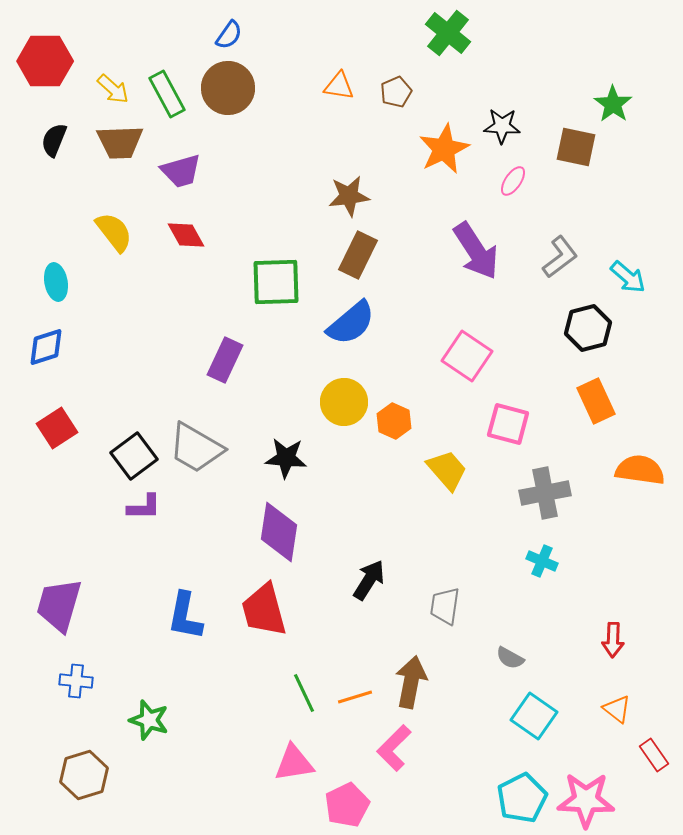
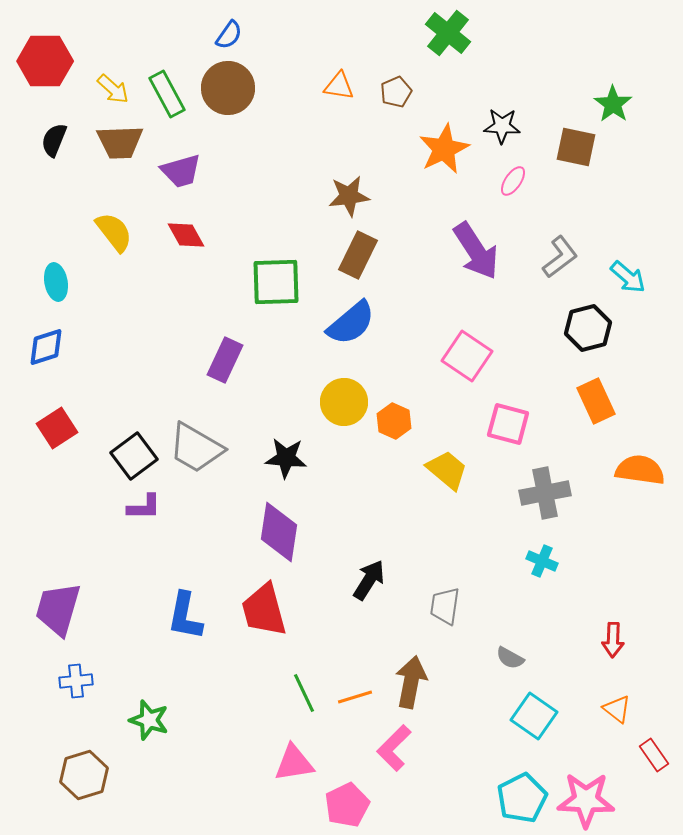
yellow trapezoid at (447, 470): rotated 9 degrees counterclockwise
purple trapezoid at (59, 605): moved 1 px left, 4 px down
blue cross at (76, 681): rotated 12 degrees counterclockwise
